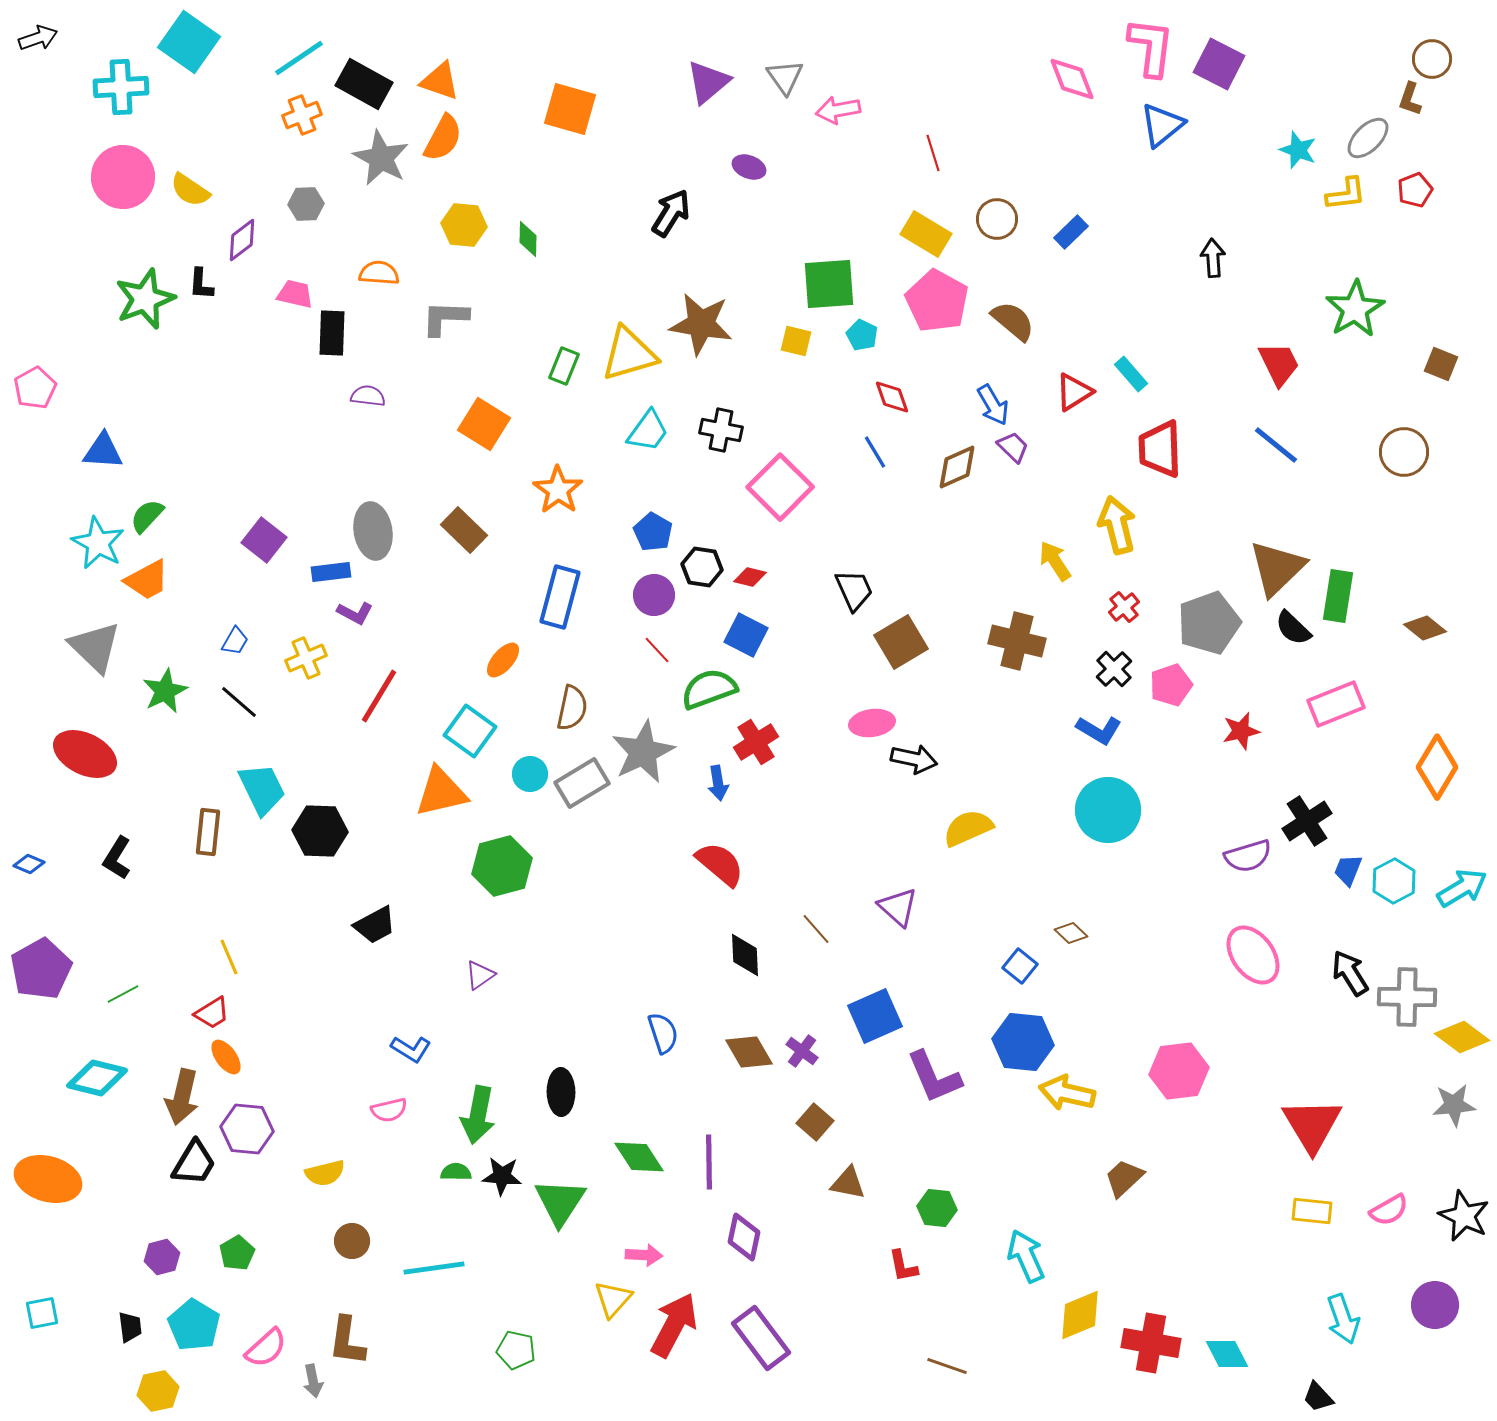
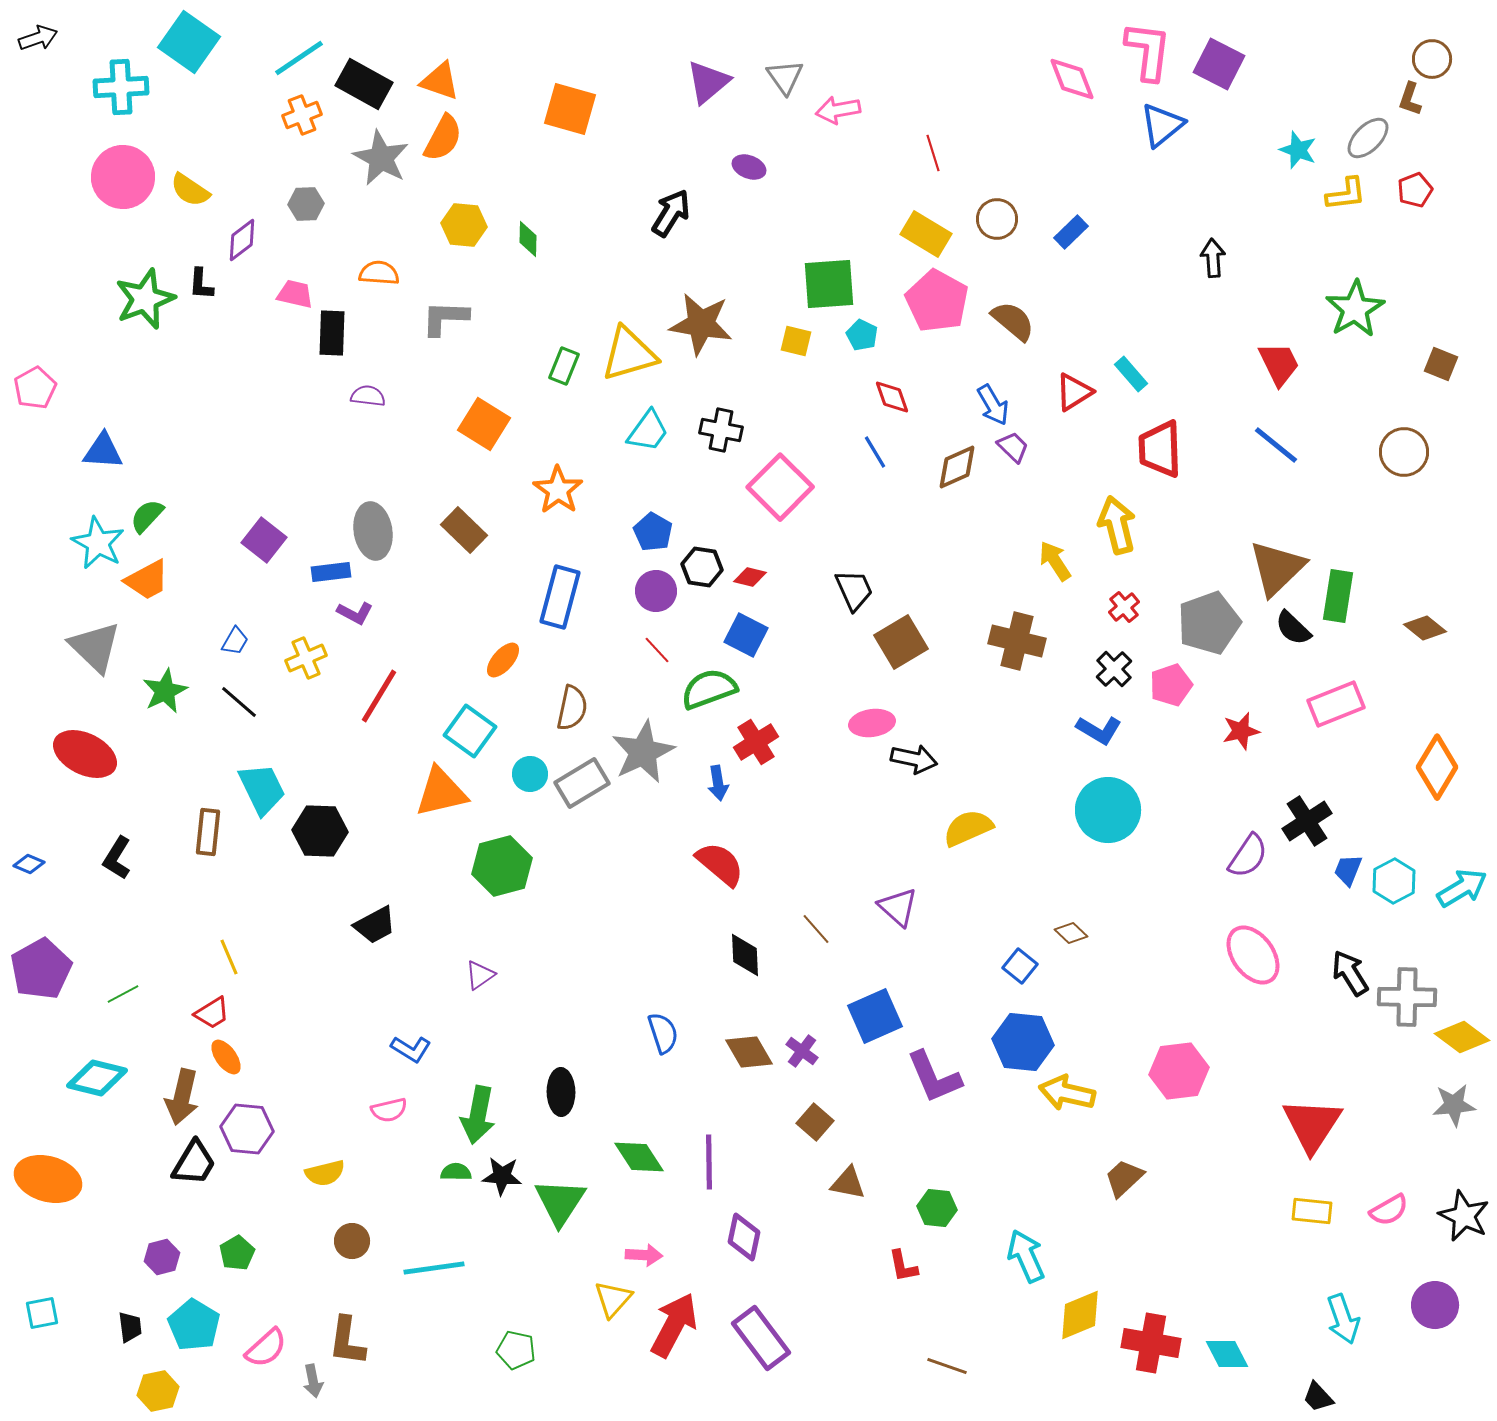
pink L-shape at (1151, 47): moved 3 px left, 4 px down
purple circle at (654, 595): moved 2 px right, 4 px up
purple semicircle at (1248, 856): rotated 39 degrees counterclockwise
red triangle at (1312, 1125): rotated 4 degrees clockwise
